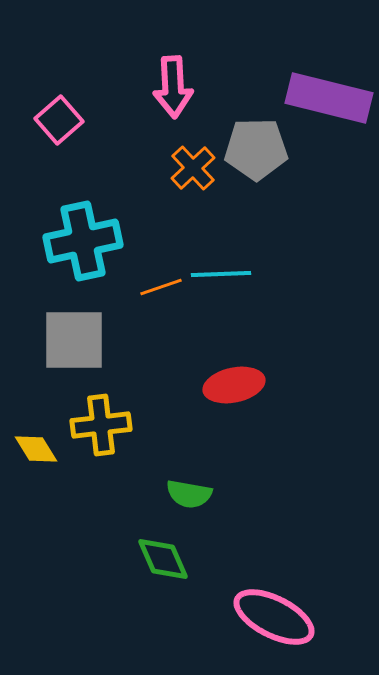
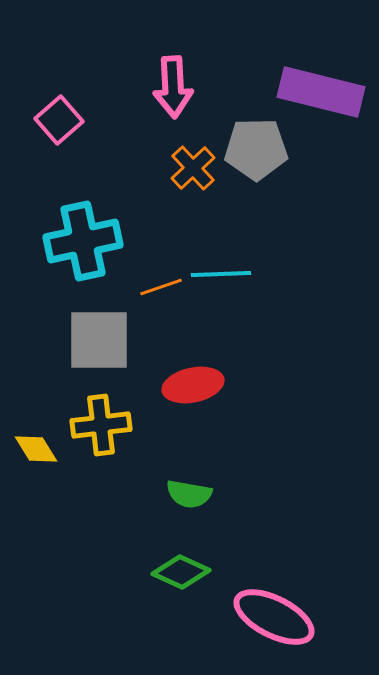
purple rectangle: moved 8 px left, 6 px up
gray square: moved 25 px right
red ellipse: moved 41 px left
green diamond: moved 18 px right, 13 px down; rotated 42 degrees counterclockwise
